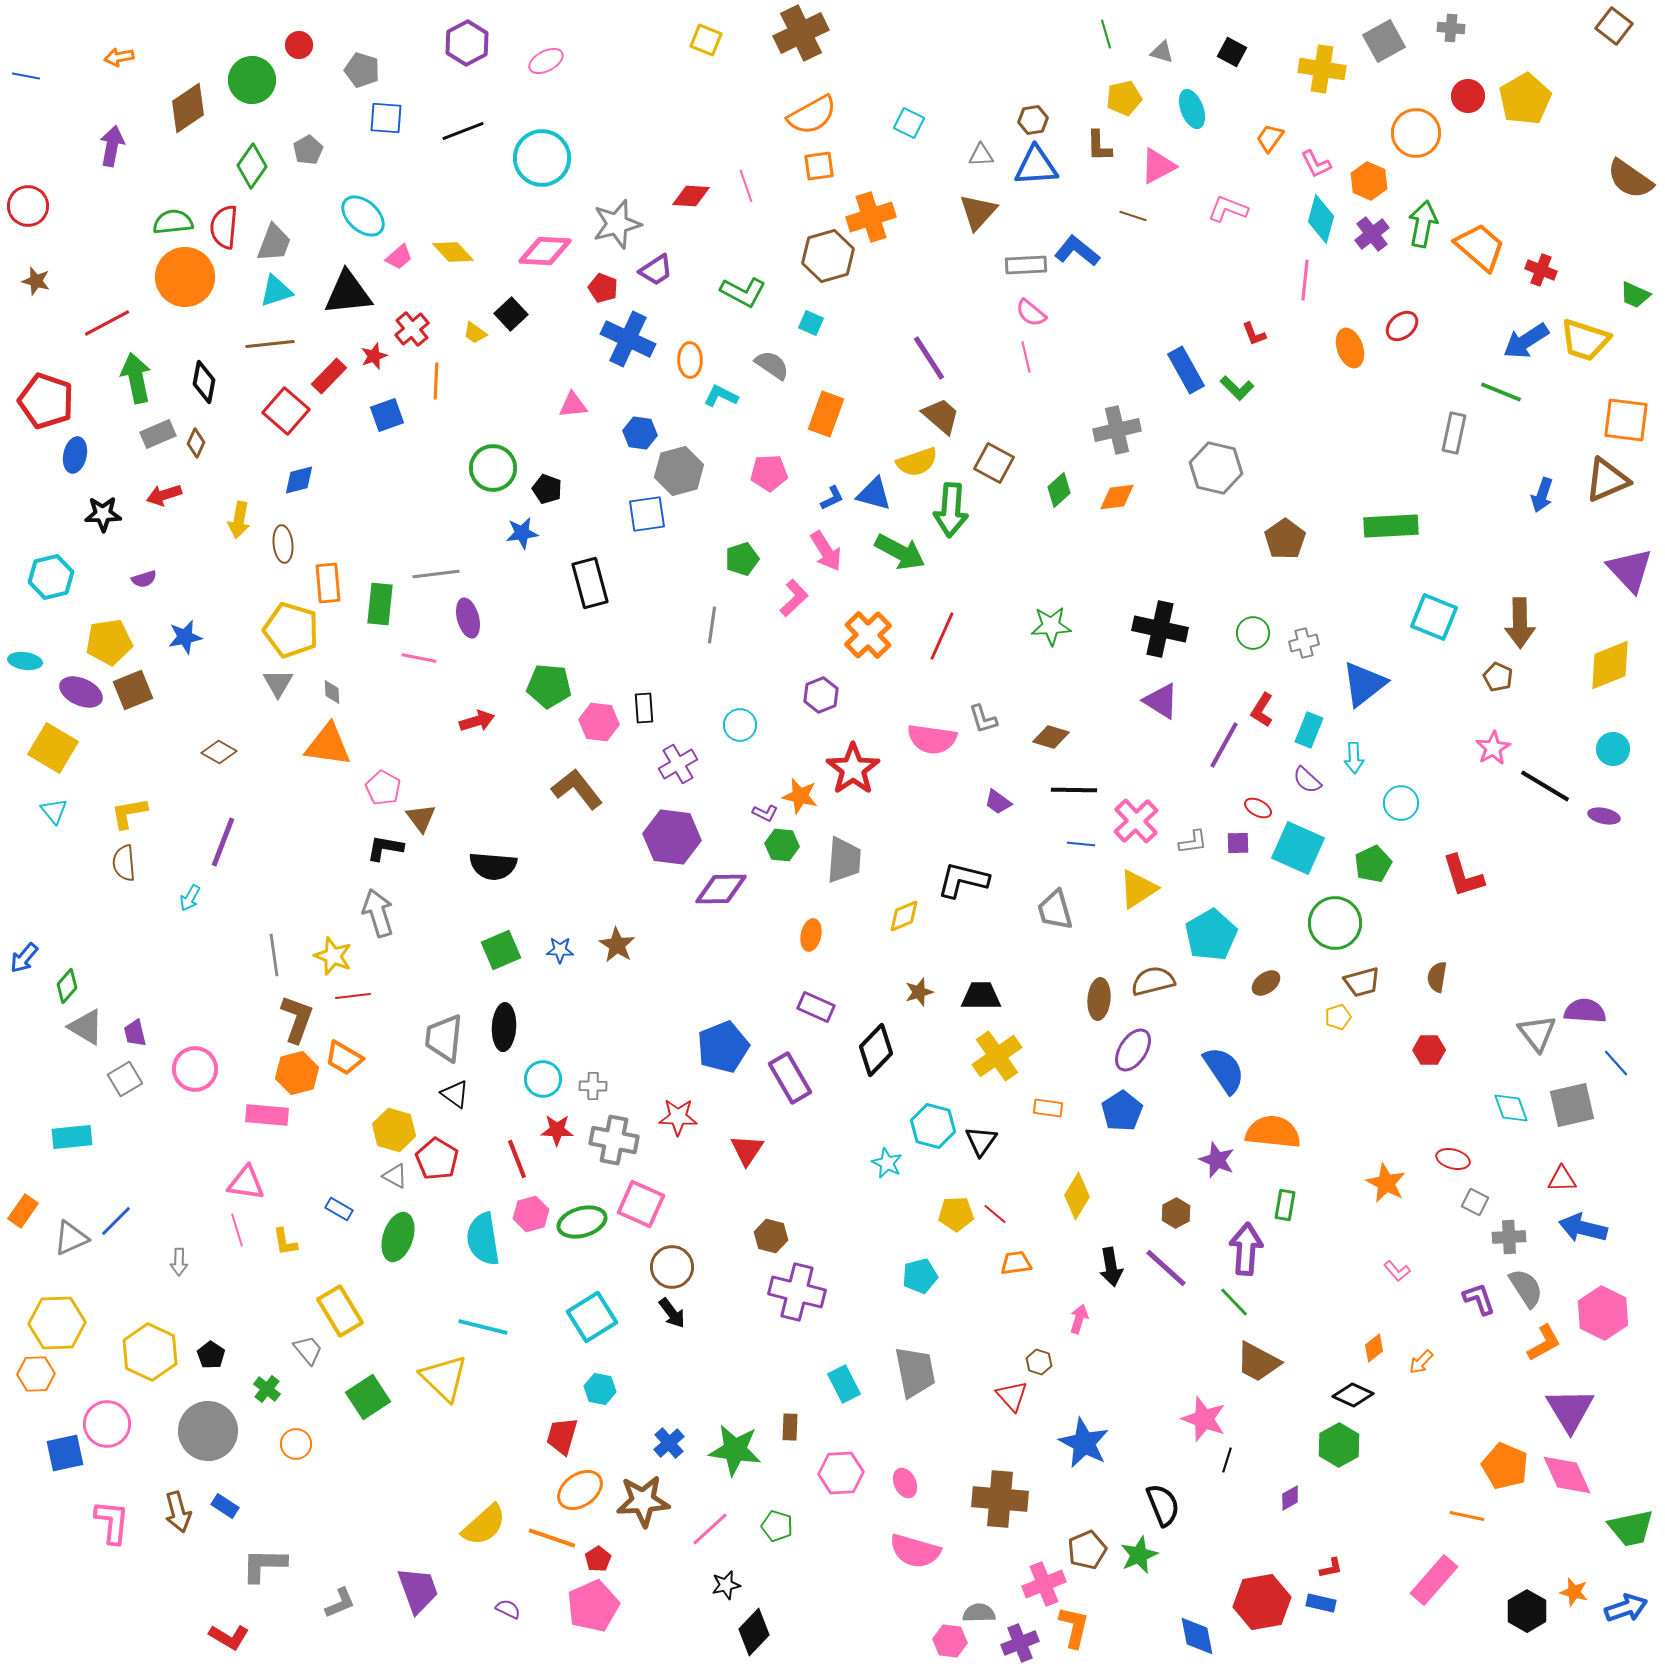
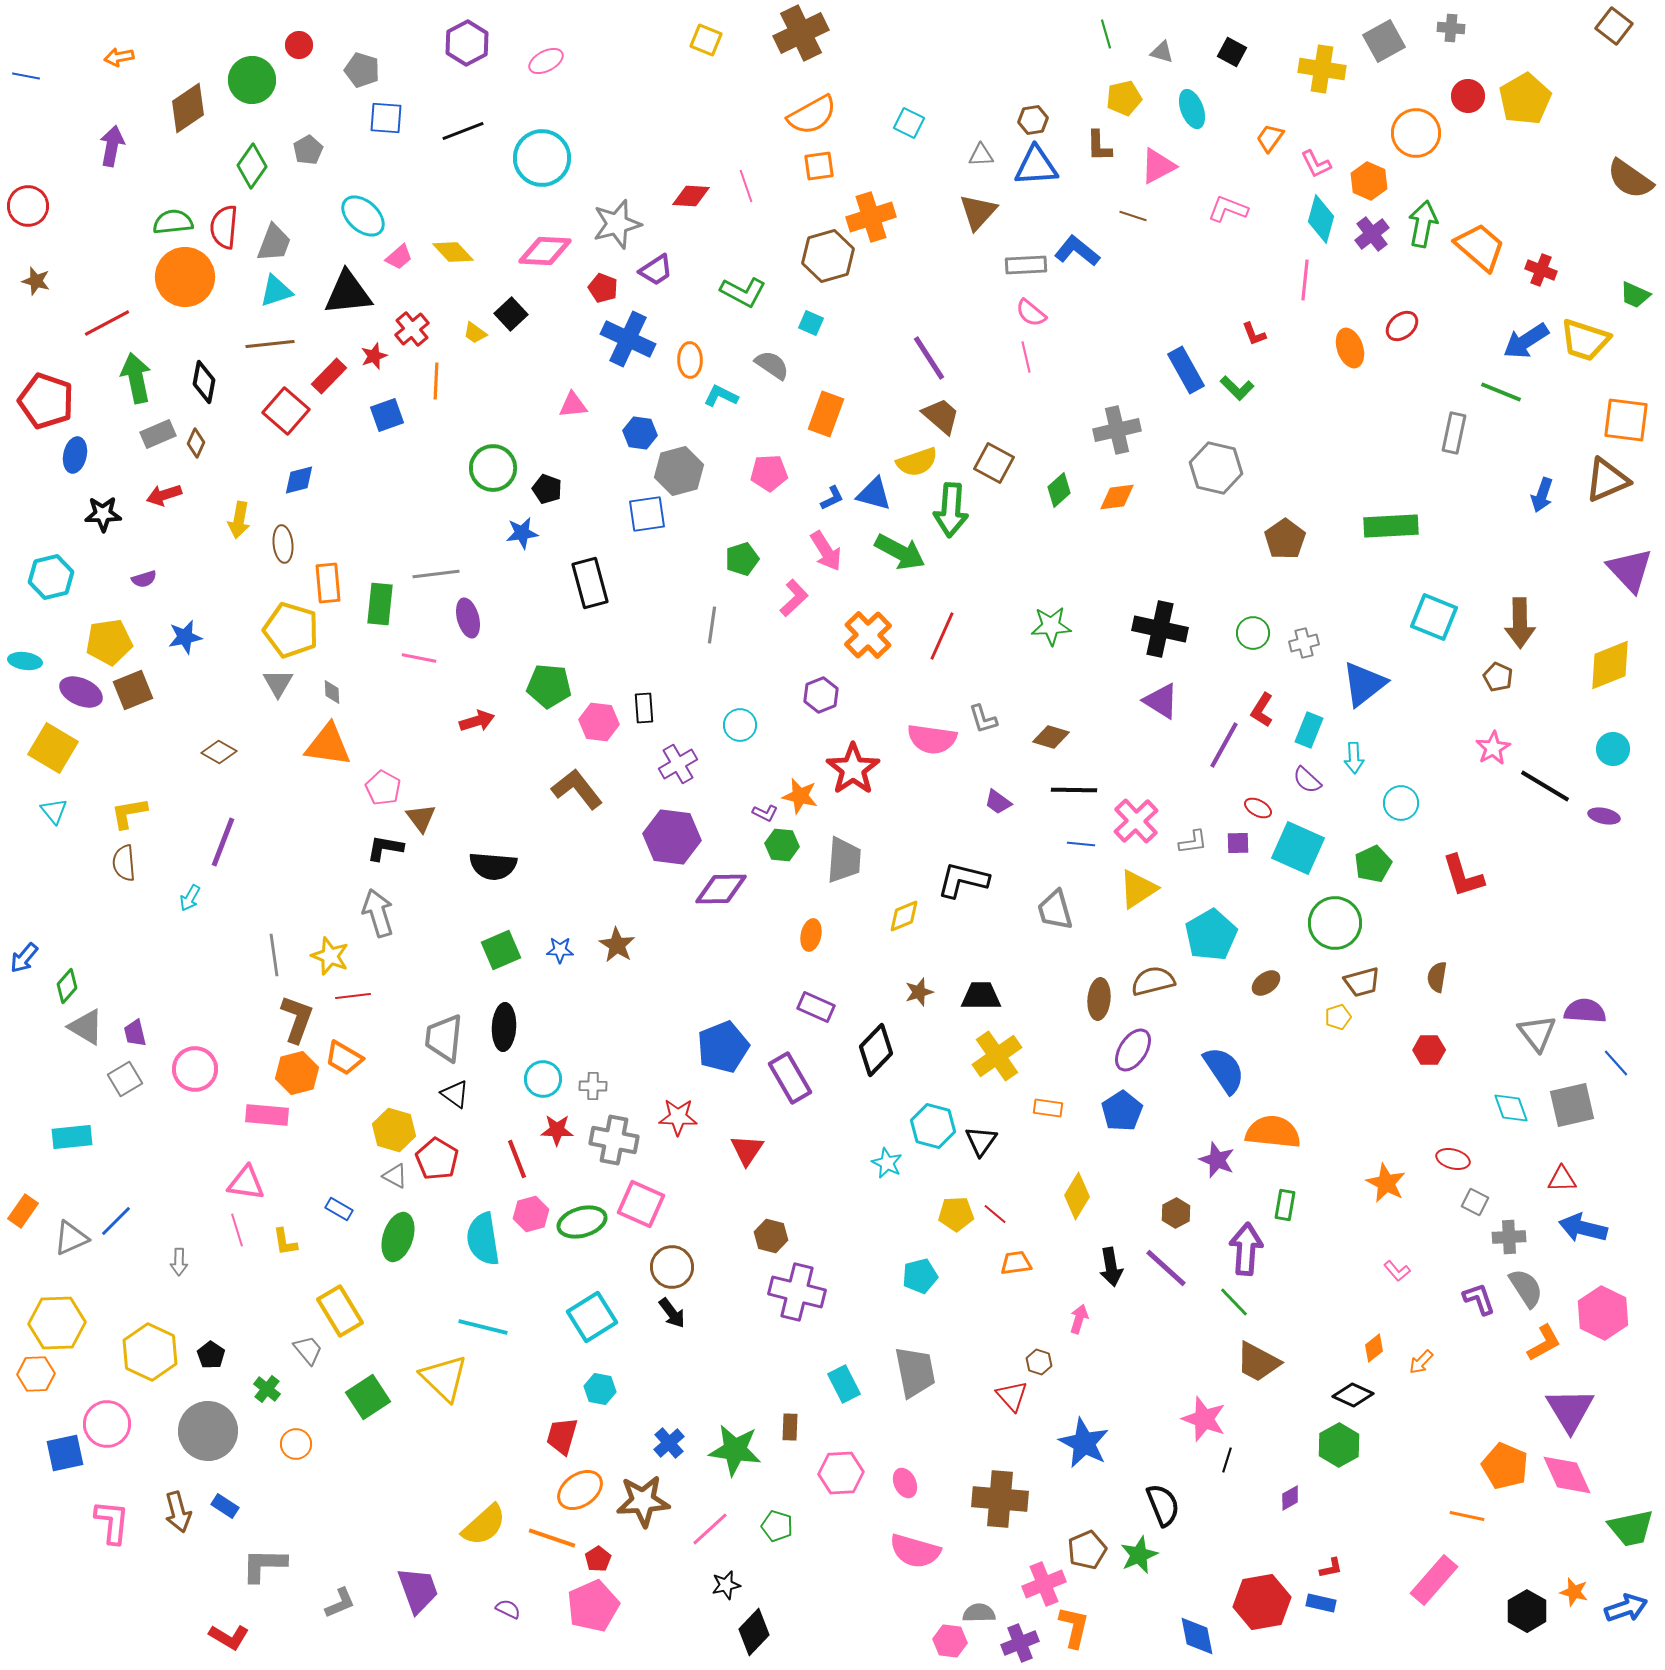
yellow star at (333, 956): moved 3 px left
